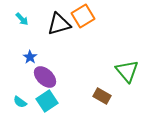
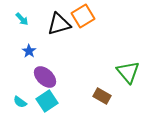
blue star: moved 1 px left, 6 px up
green triangle: moved 1 px right, 1 px down
